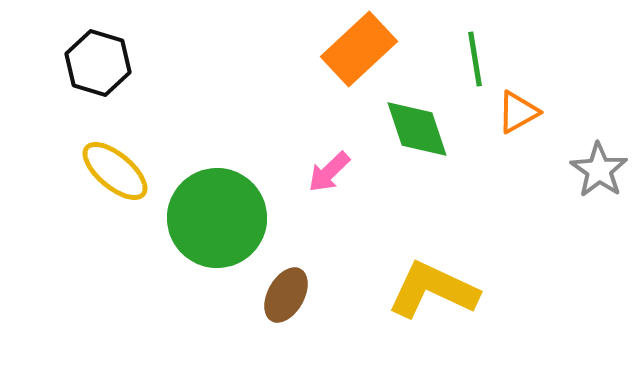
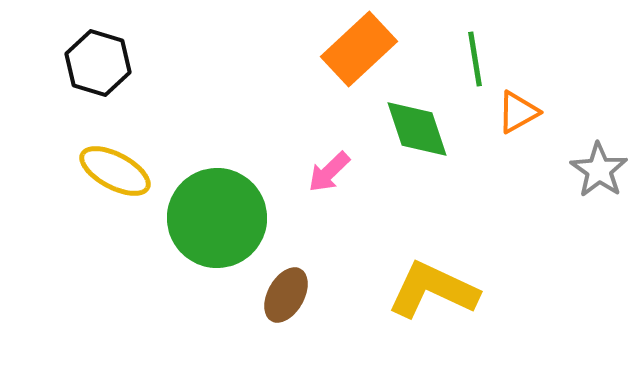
yellow ellipse: rotated 12 degrees counterclockwise
